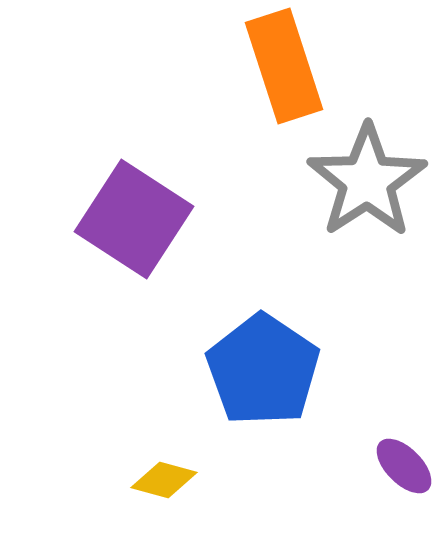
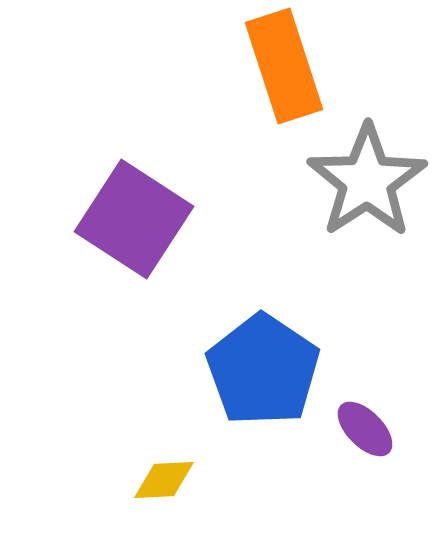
purple ellipse: moved 39 px left, 37 px up
yellow diamond: rotated 18 degrees counterclockwise
